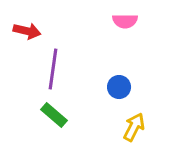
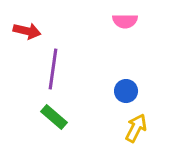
blue circle: moved 7 px right, 4 px down
green rectangle: moved 2 px down
yellow arrow: moved 2 px right, 1 px down
